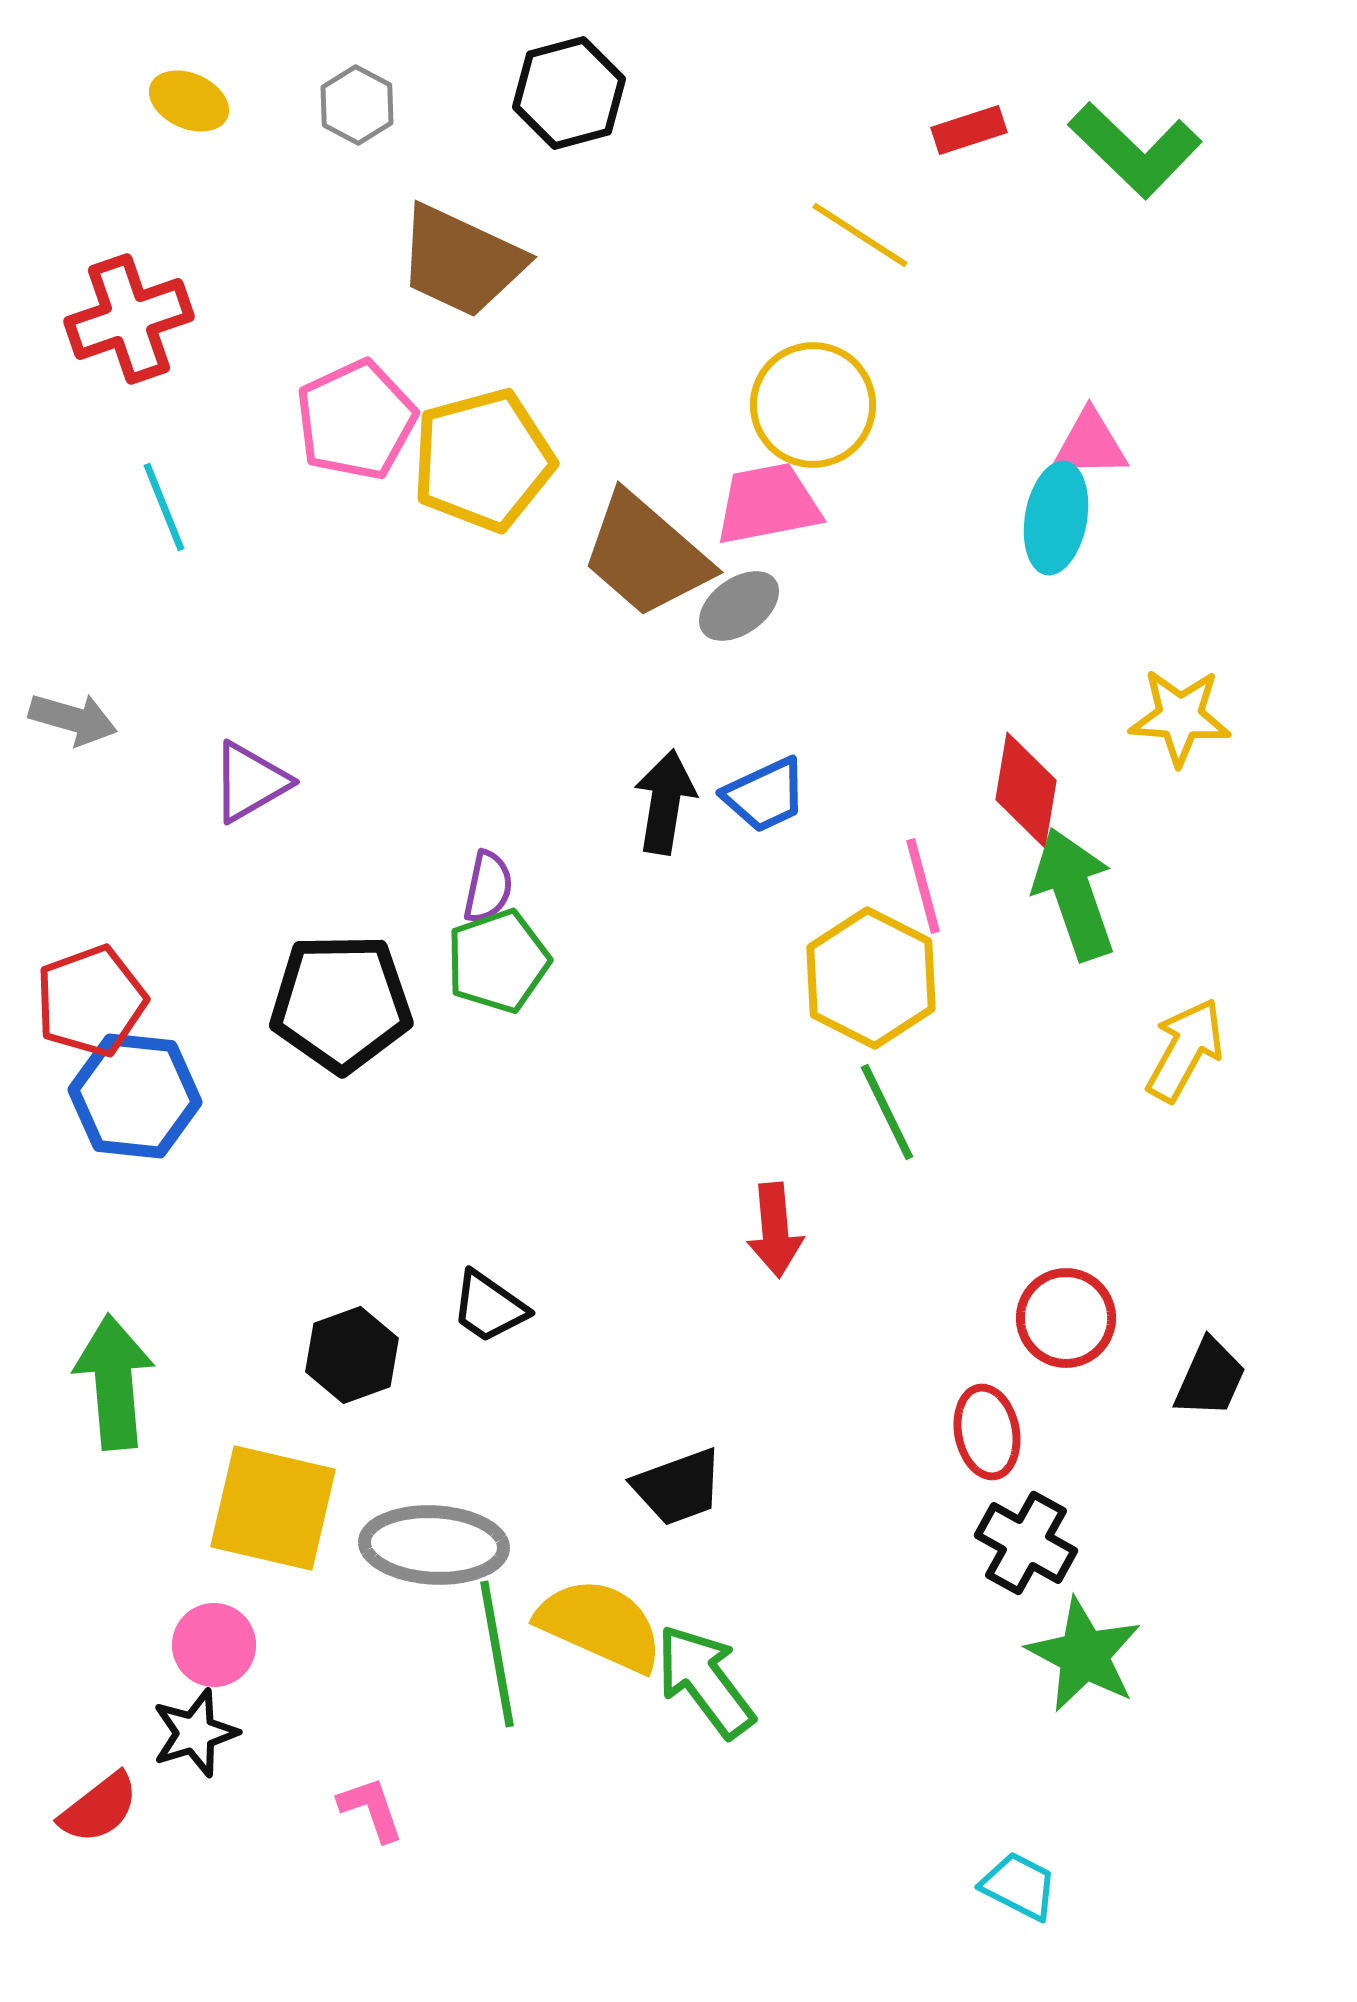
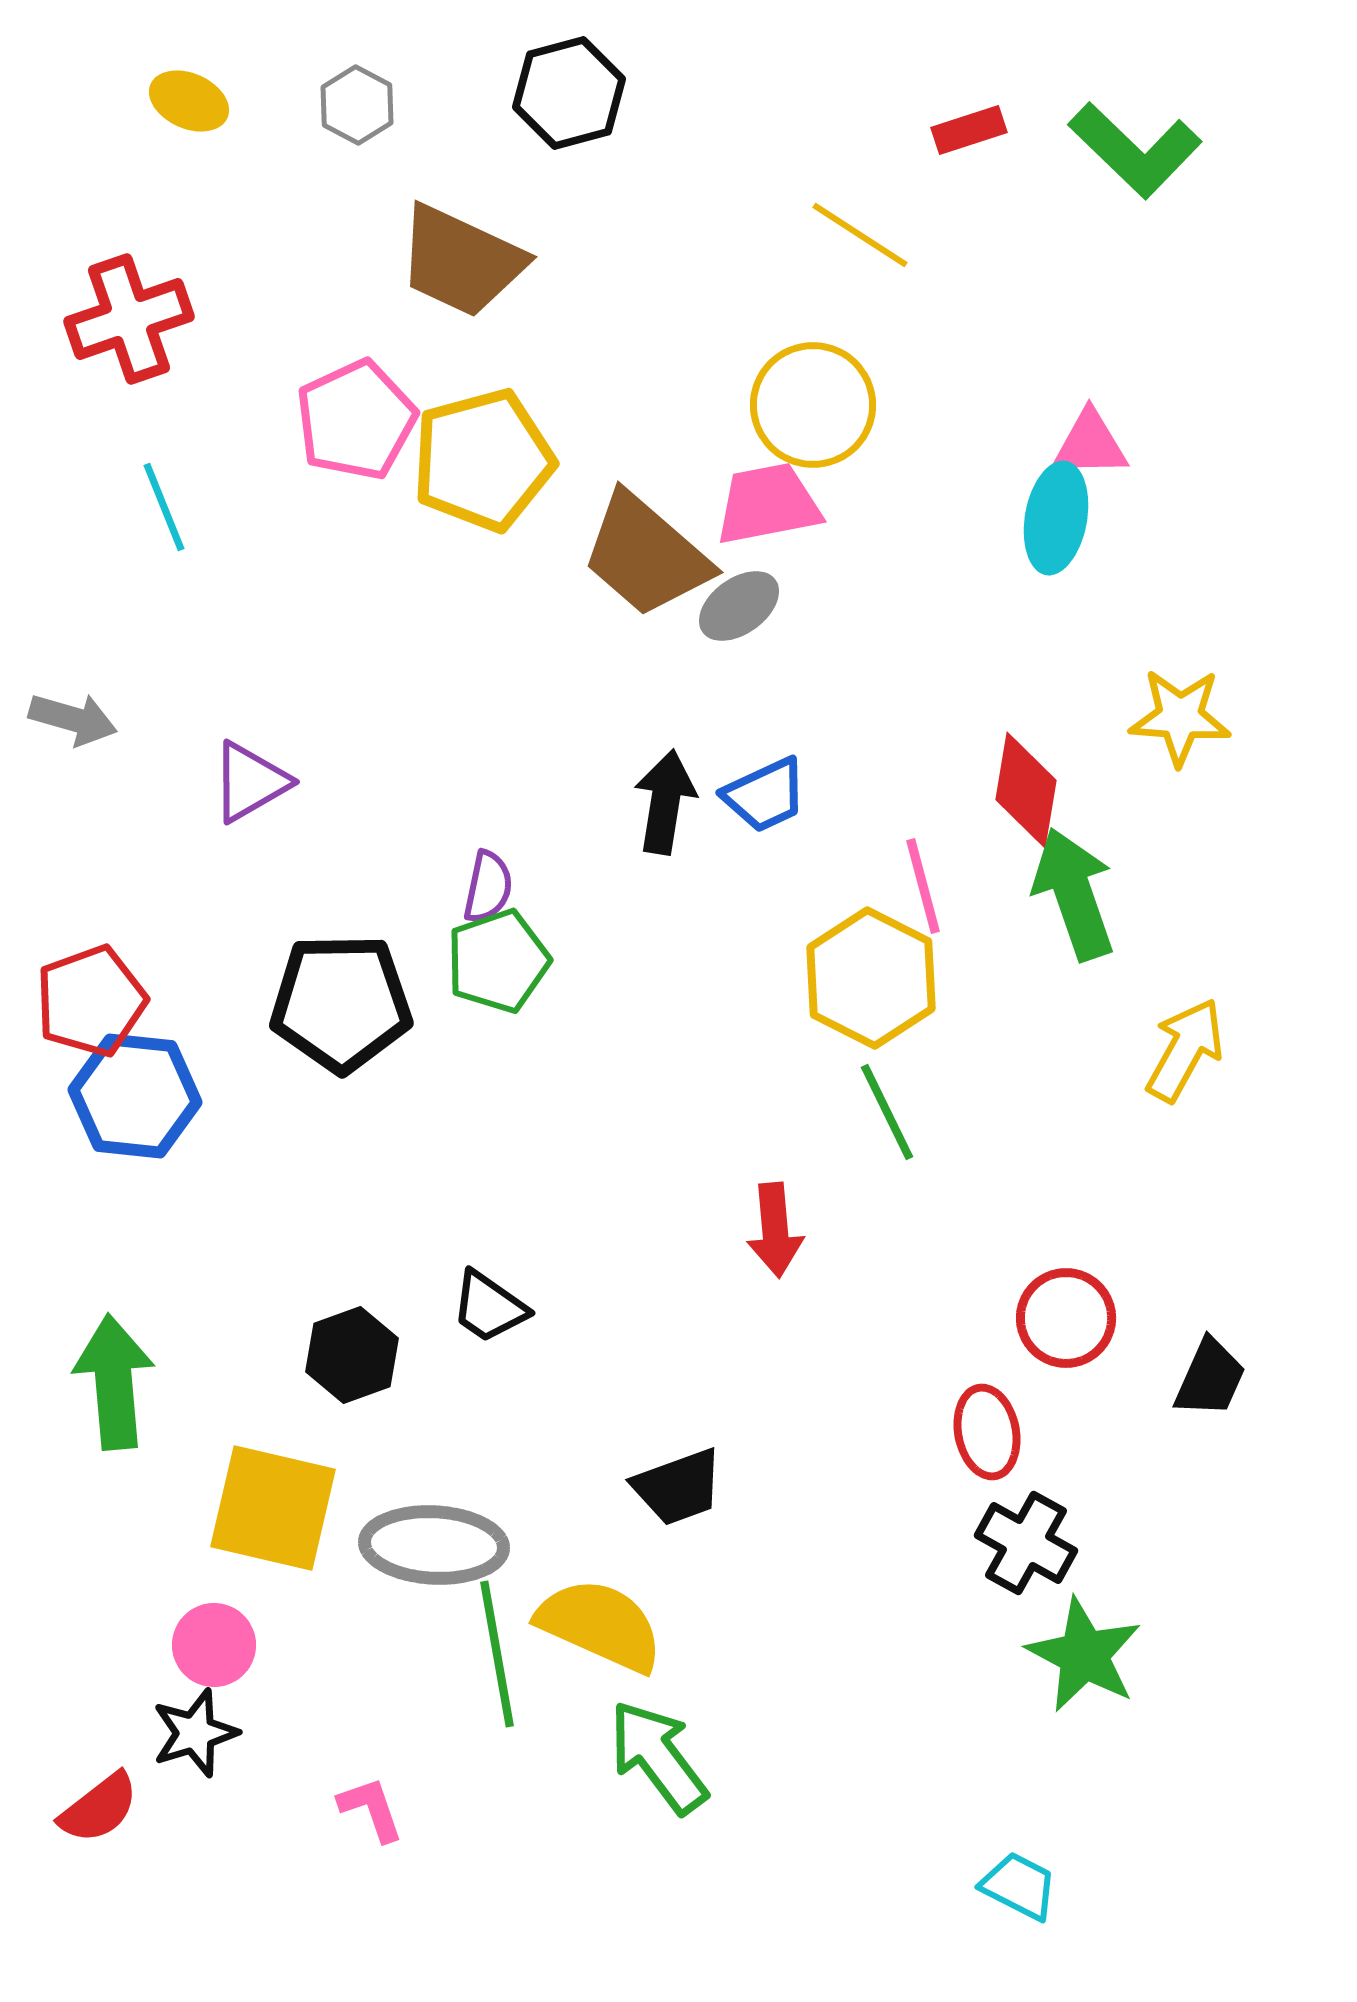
green arrow at (705, 1681): moved 47 px left, 76 px down
